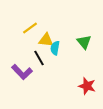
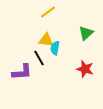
yellow line: moved 18 px right, 16 px up
green triangle: moved 2 px right, 9 px up; rotated 28 degrees clockwise
purple L-shape: rotated 50 degrees counterclockwise
red star: moved 2 px left, 17 px up
